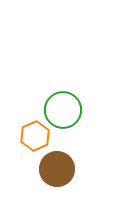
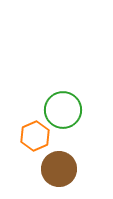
brown circle: moved 2 px right
